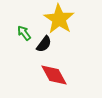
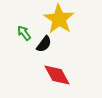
red diamond: moved 3 px right
